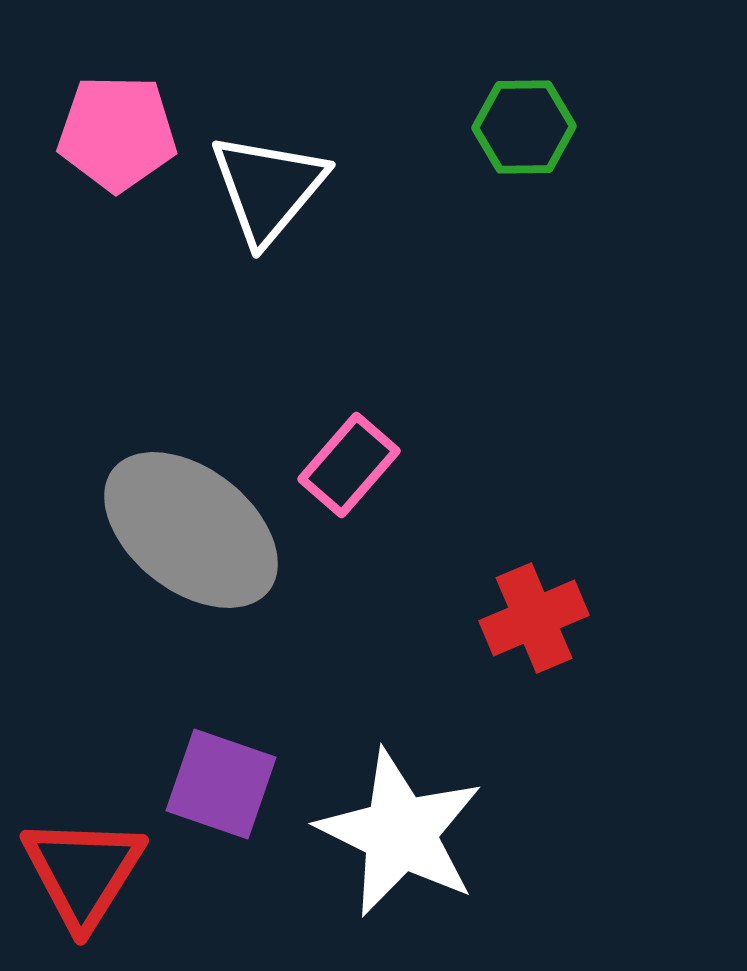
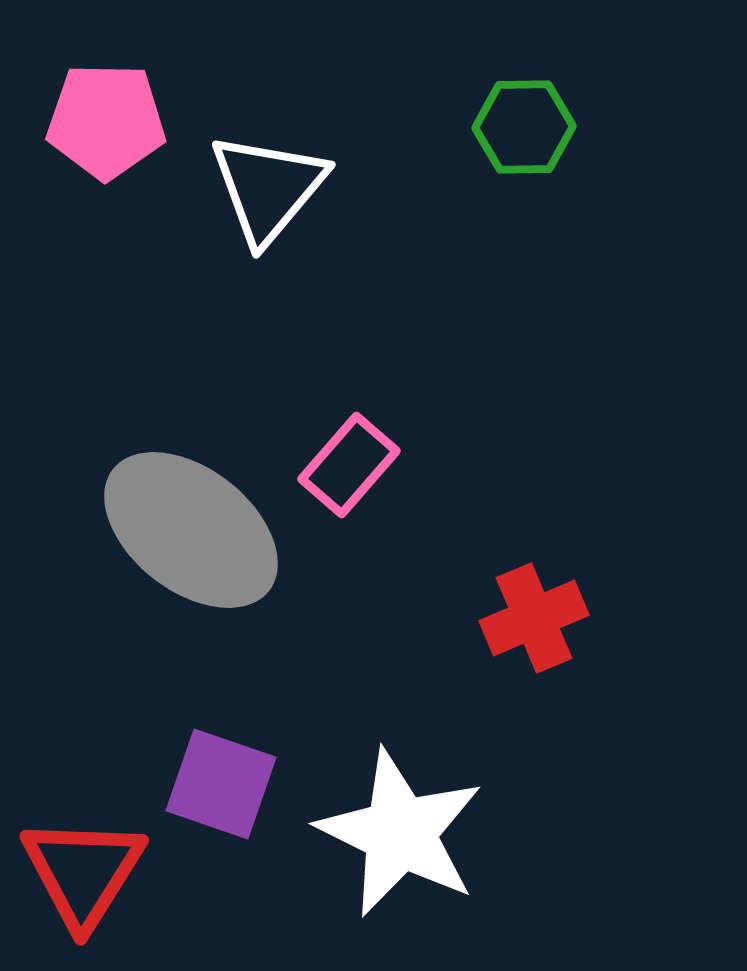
pink pentagon: moved 11 px left, 12 px up
